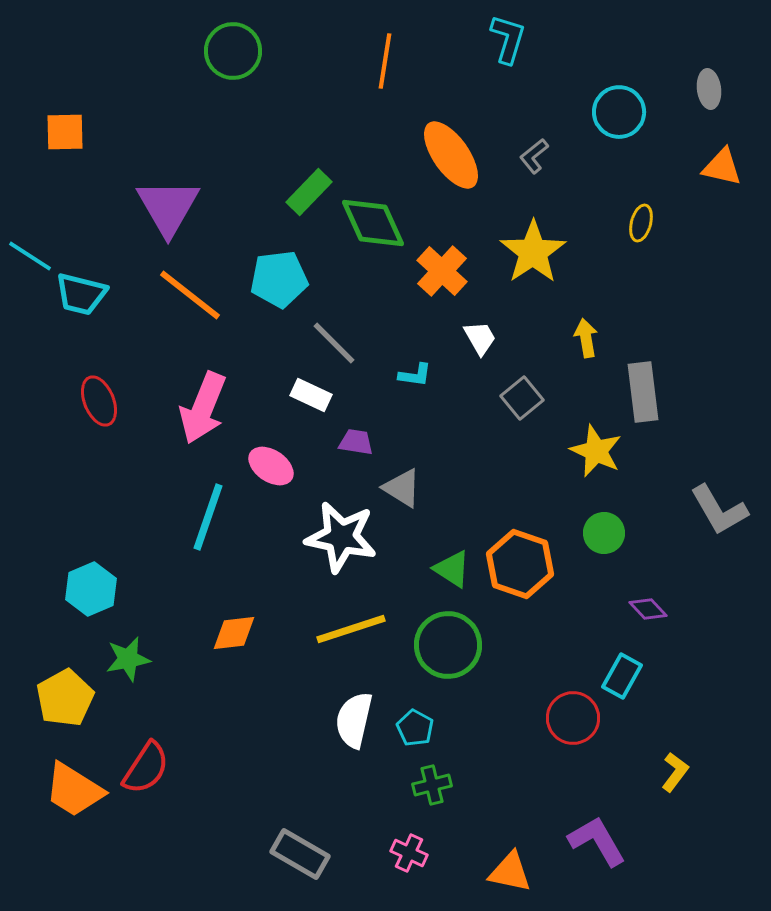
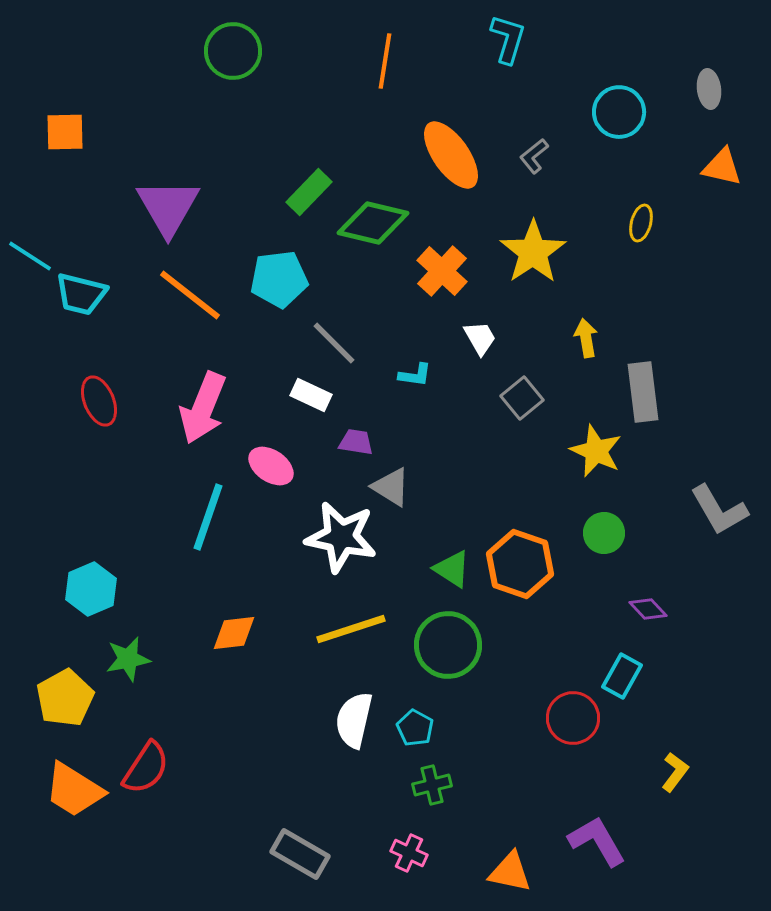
green diamond at (373, 223): rotated 52 degrees counterclockwise
gray triangle at (402, 488): moved 11 px left, 1 px up
